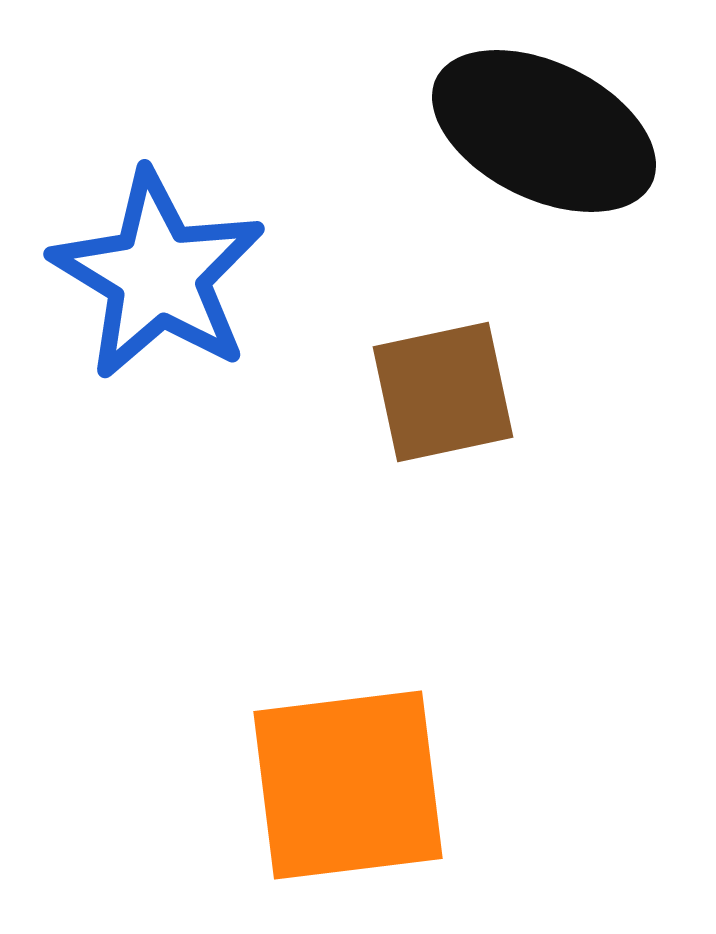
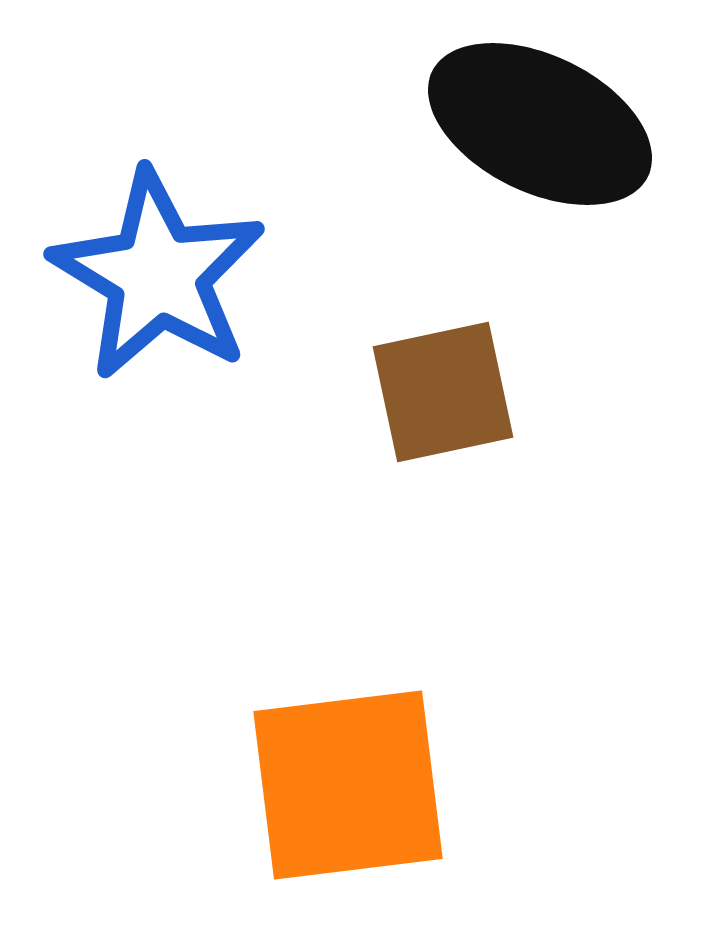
black ellipse: moved 4 px left, 7 px up
